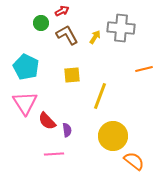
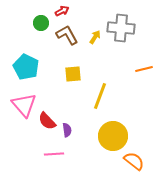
yellow square: moved 1 px right, 1 px up
pink triangle: moved 1 px left, 2 px down; rotated 8 degrees counterclockwise
